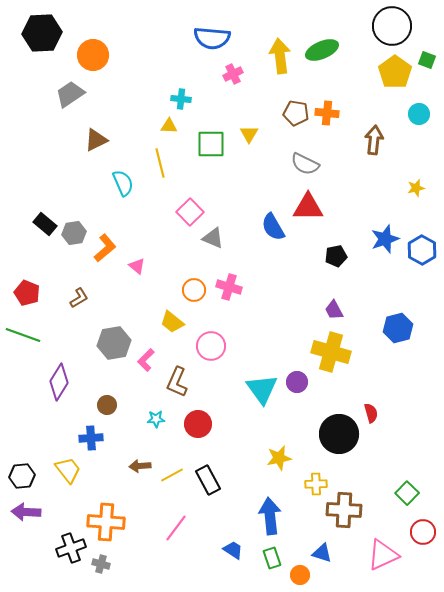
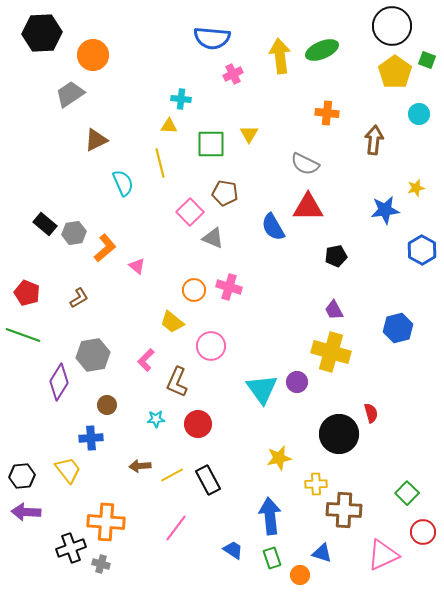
brown pentagon at (296, 113): moved 71 px left, 80 px down
blue star at (385, 239): moved 29 px up; rotated 12 degrees clockwise
gray hexagon at (114, 343): moved 21 px left, 12 px down
